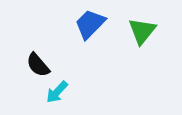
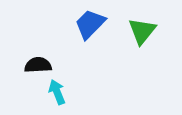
black semicircle: rotated 128 degrees clockwise
cyan arrow: rotated 115 degrees clockwise
